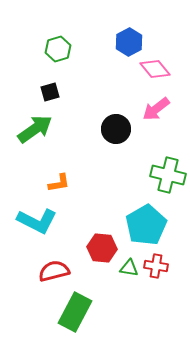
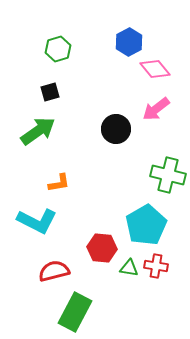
green arrow: moved 3 px right, 2 px down
